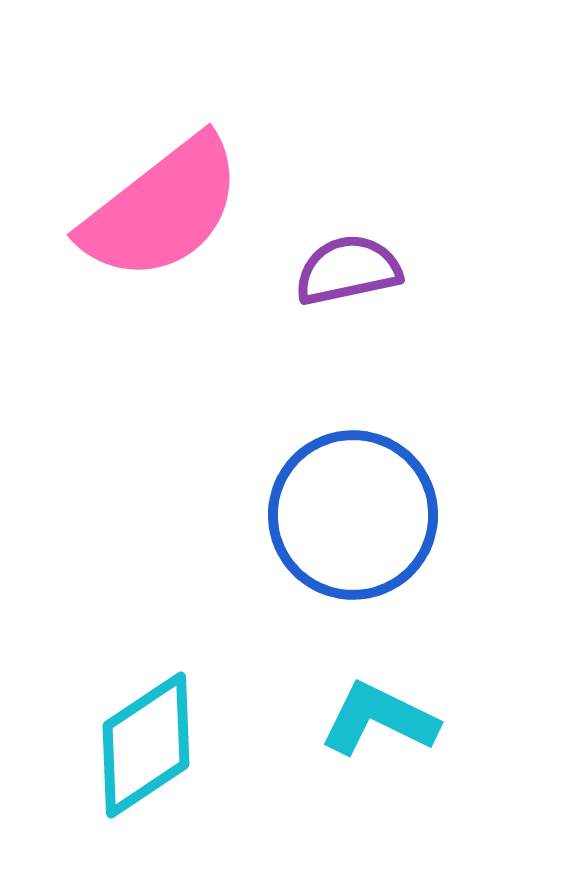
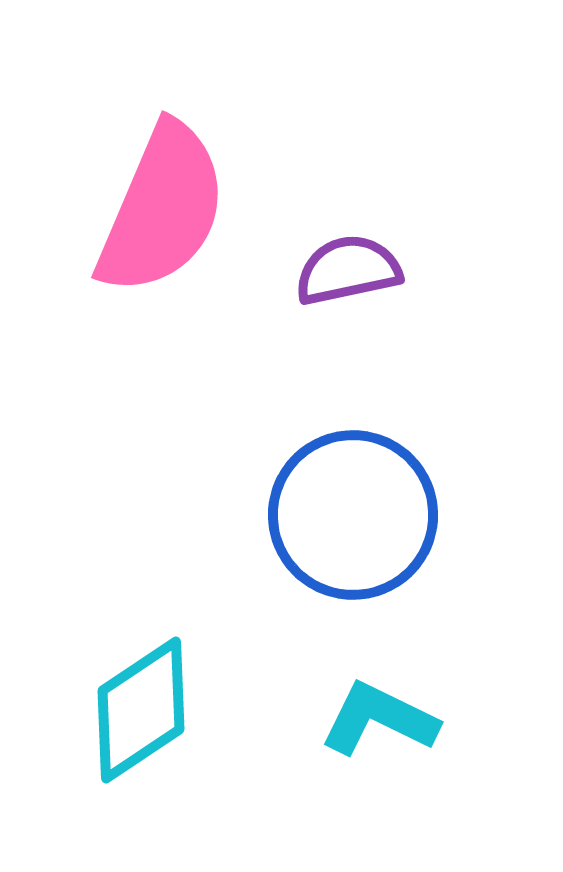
pink semicircle: rotated 29 degrees counterclockwise
cyan diamond: moved 5 px left, 35 px up
